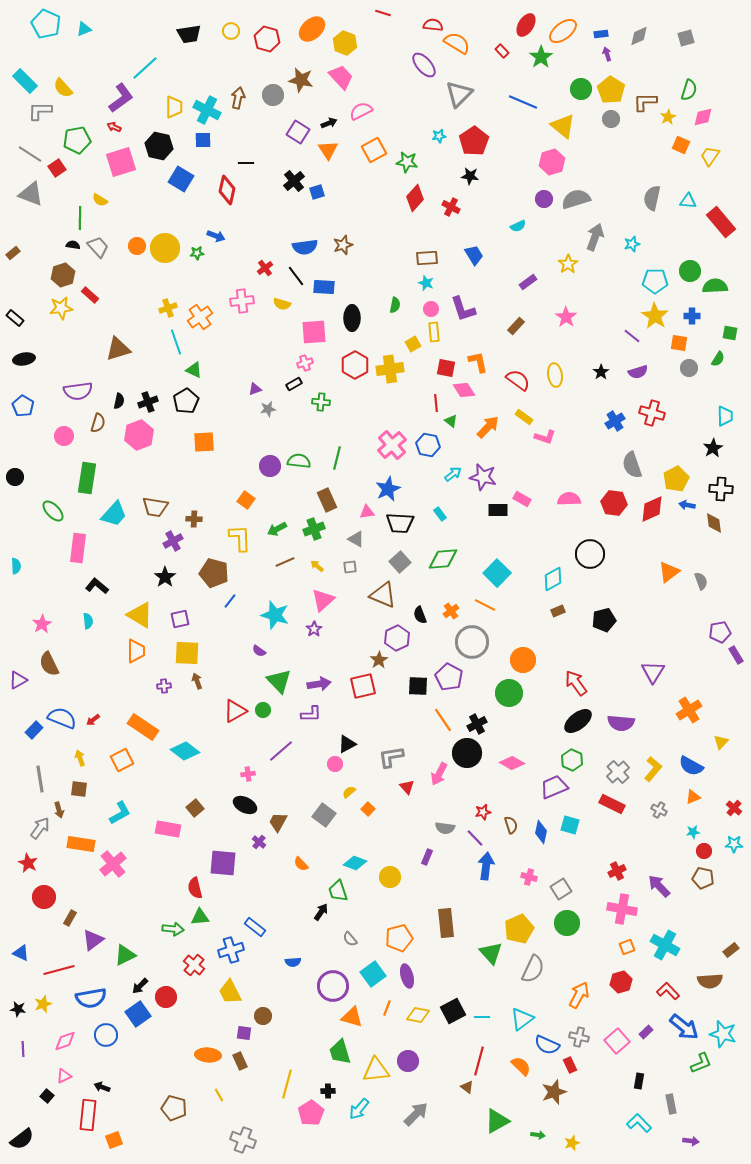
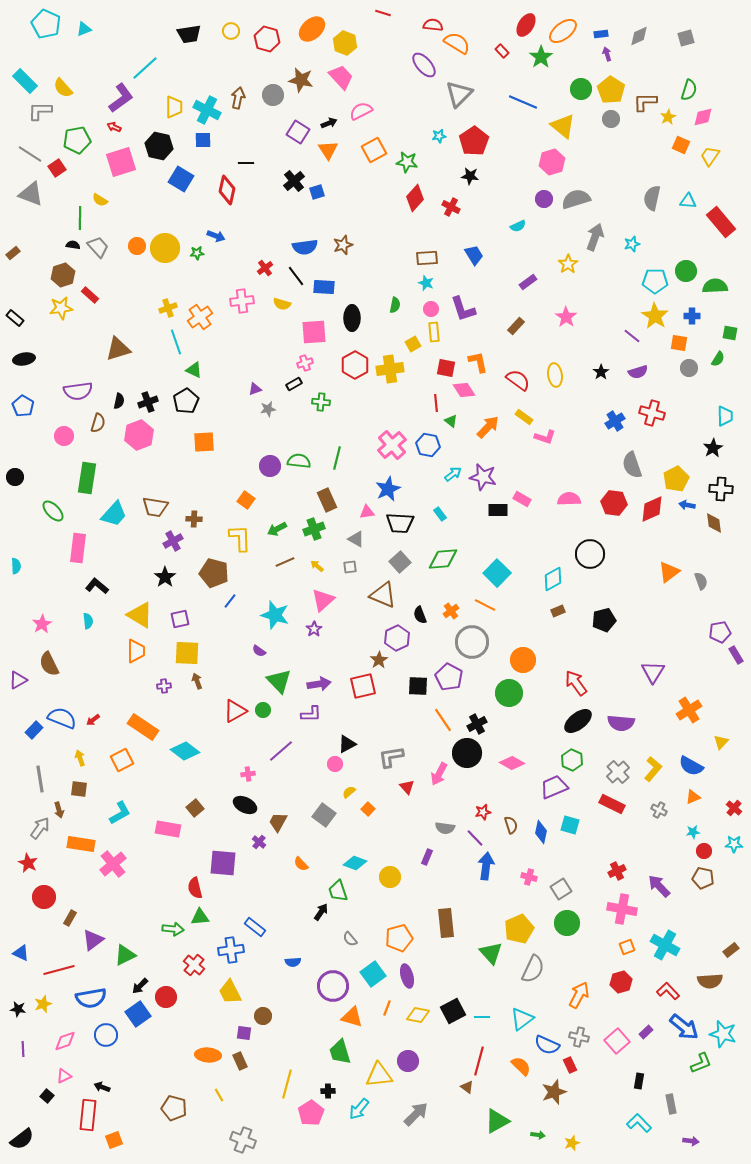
green circle at (690, 271): moved 4 px left
blue cross at (231, 950): rotated 10 degrees clockwise
yellow triangle at (376, 1070): moved 3 px right, 5 px down
